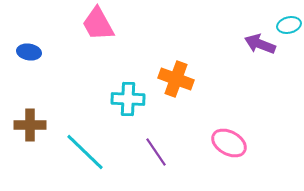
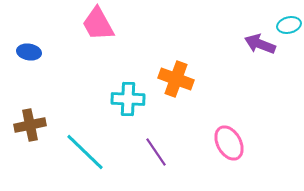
brown cross: rotated 12 degrees counterclockwise
pink ellipse: rotated 32 degrees clockwise
